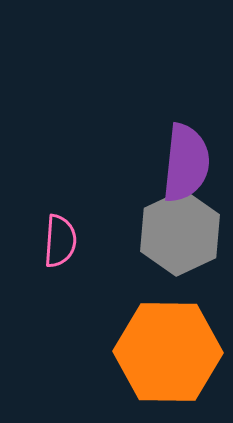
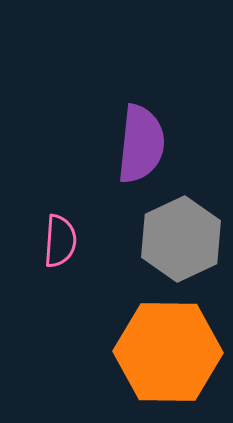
purple semicircle: moved 45 px left, 19 px up
gray hexagon: moved 1 px right, 6 px down
